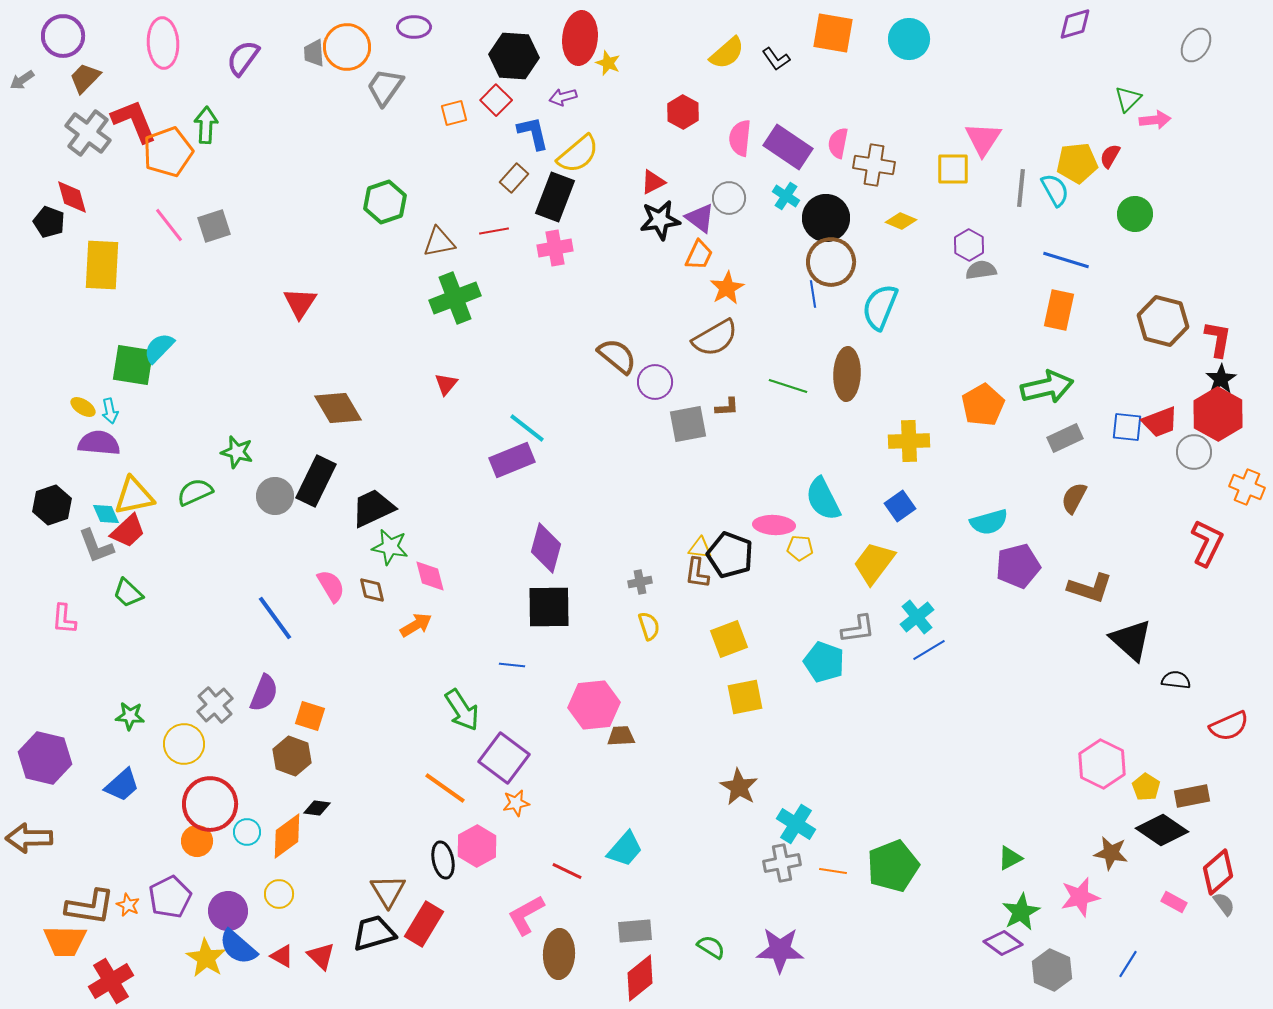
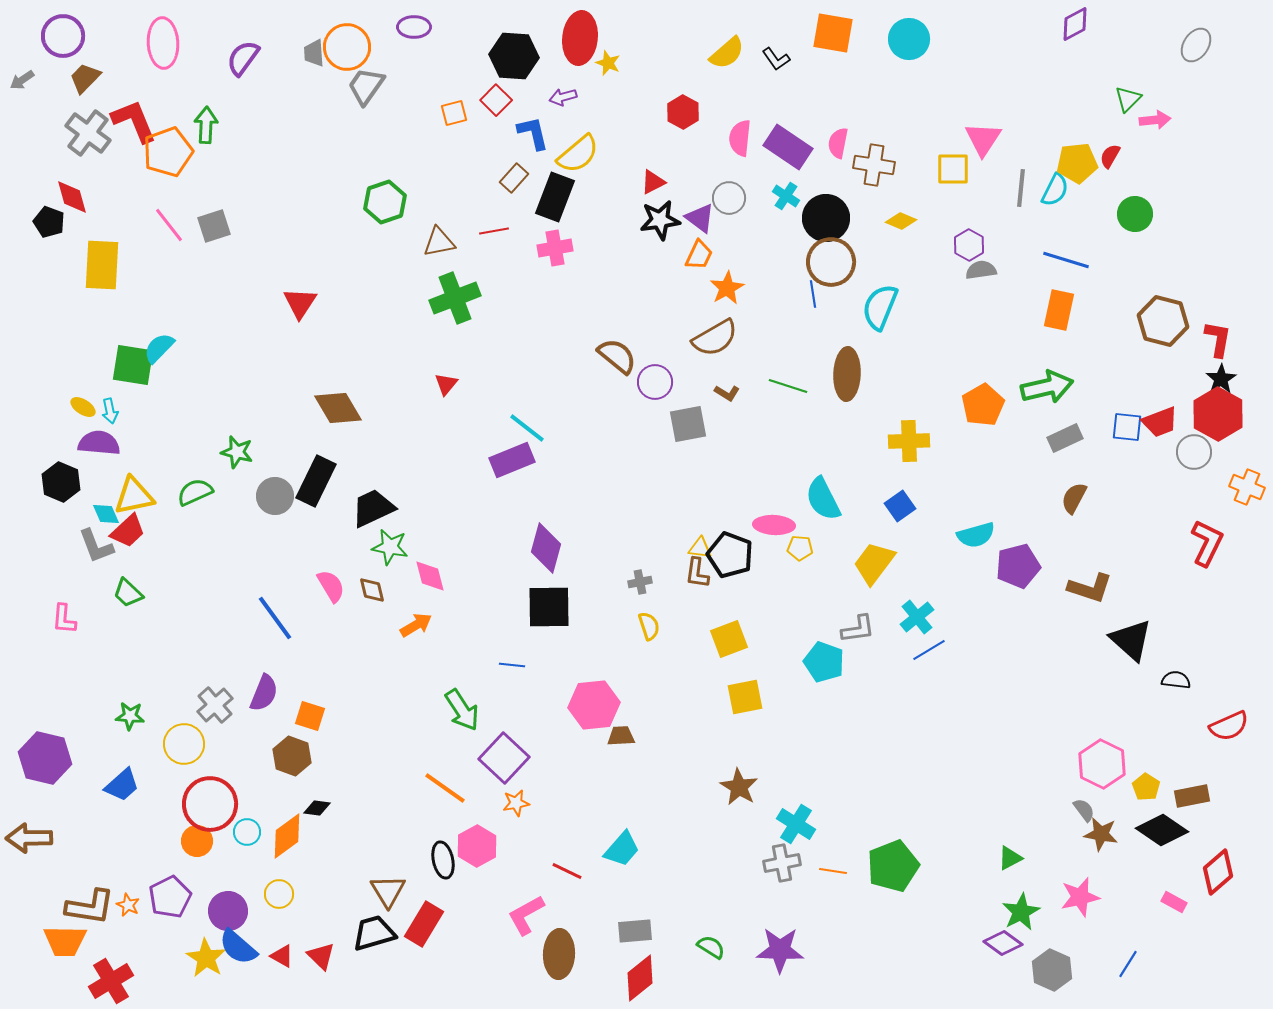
purple diamond at (1075, 24): rotated 12 degrees counterclockwise
gray trapezoid at (385, 87): moved 19 px left, 1 px up
cyan semicircle at (1055, 190): rotated 56 degrees clockwise
brown L-shape at (727, 407): moved 14 px up; rotated 35 degrees clockwise
black hexagon at (52, 505): moved 9 px right, 23 px up; rotated 18 degrees counterclockwise
cyan semicircle at (989, 522): moved 13 px left, 13 px down
purple square at (504, 758): rotated 6 degrees clockwise
cyan trapezoid at (625, 849): moved 3 px left
brown star at (1111, 853): moved 10 px left, 19 px up
gray semicircle at (1224, 904): moved 140 px left, 94 px up
